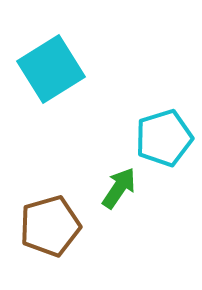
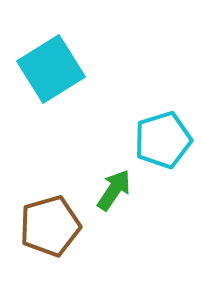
cyan pentagon: moved 1 px left, 2 px down
green arrow: moved 5 px left, 2 px down
